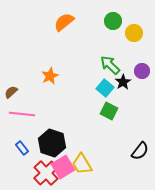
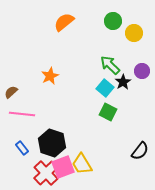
green square: moved 1 px left, 1 px down
pink square: rotated 10 degrees clockwise
